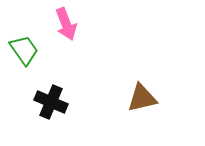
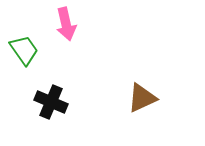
pink arrow: rotated 8 degrees clockwise
brown triangle: rotated 12 degrees counterclockwise
